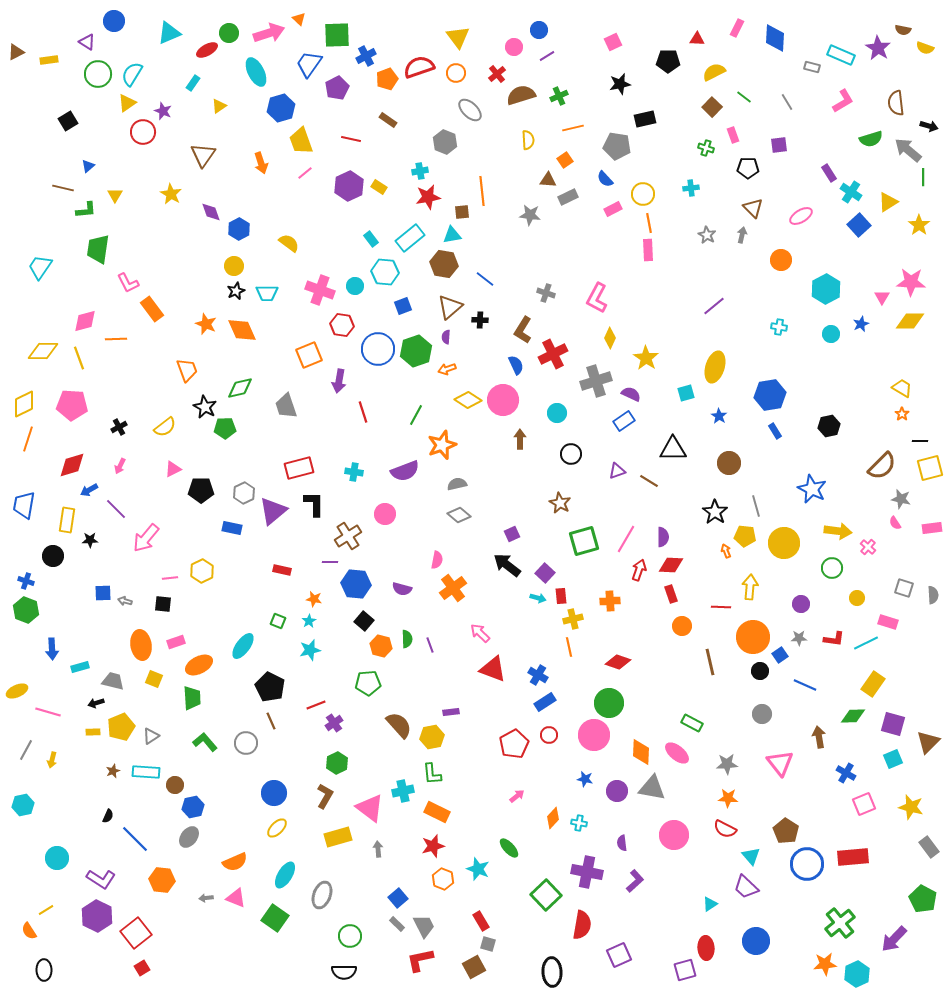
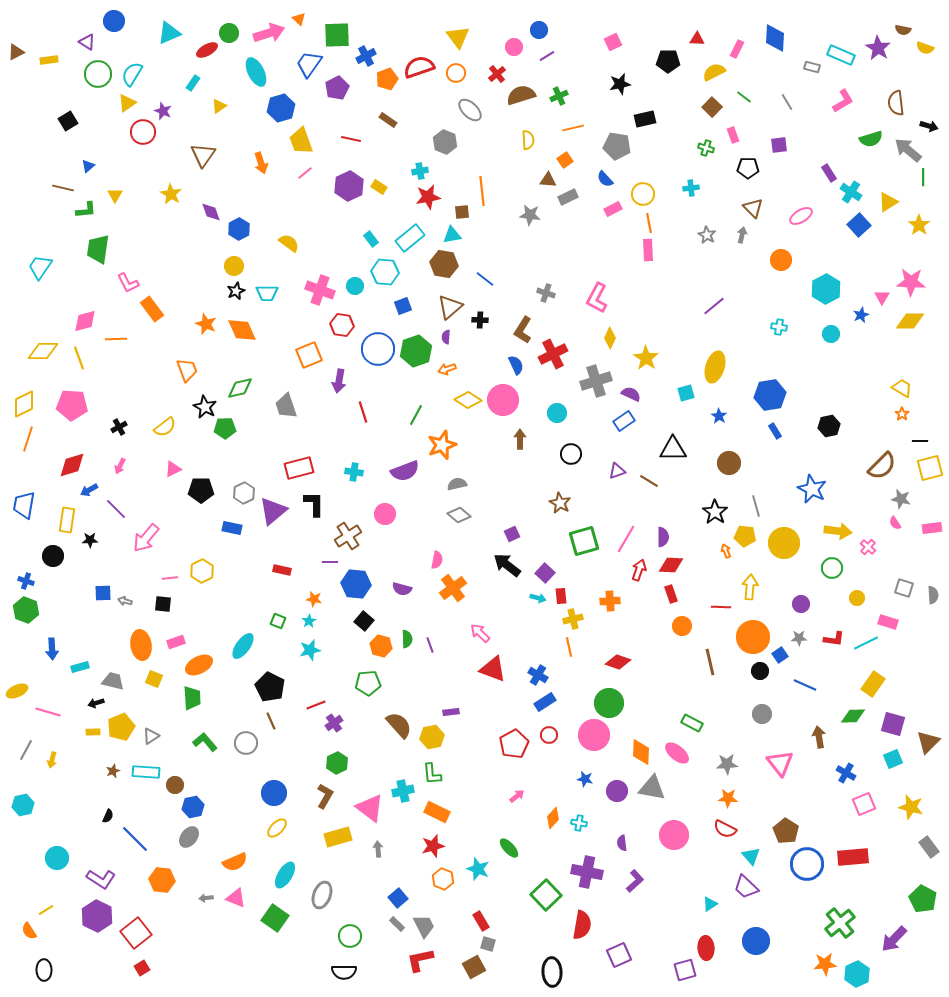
pink rectangle at (737, 28): moved 21 px down
blue star at (861, 324): moved 9 px up
